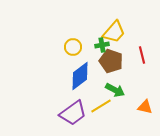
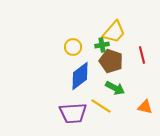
green arrow: moved 2 px up
yellow line: rotated 65 degrees clockwise
purple trapezoid: rotated 32 degrees clockwise
